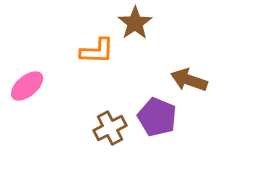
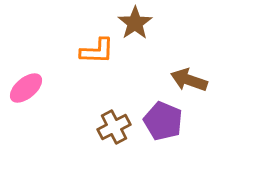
pink ellipse: moved 1 px left, 2 px down
purple pentagon: moved 6 px right, 4 px down
brown cross: moved 4 px right, 1 px up
